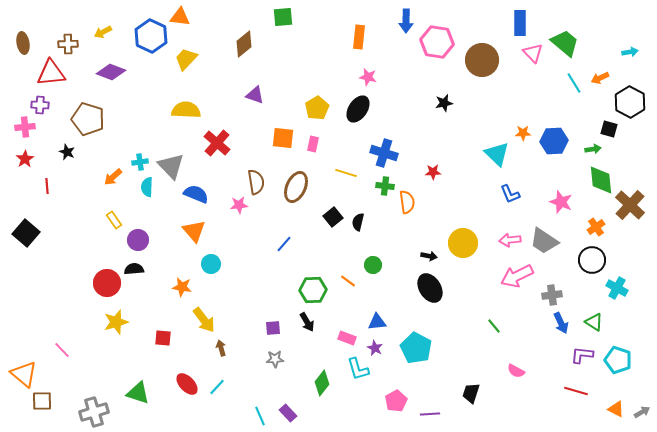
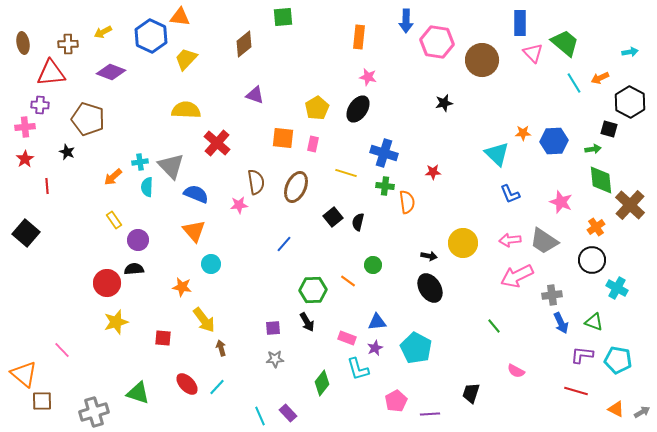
green triangle at (594, 322): rotated 12 degrees counterclockwise
purple star at (375, 348): rotated 21 degrees clockwise
cyan pentagon at (618, 360): rotated 8 degrees counterclockwise
